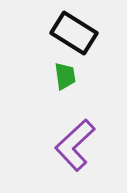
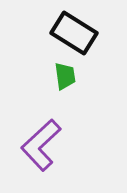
purple L-shape: moved 34 px left
